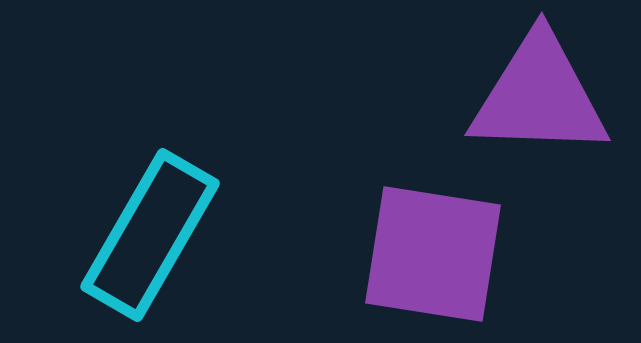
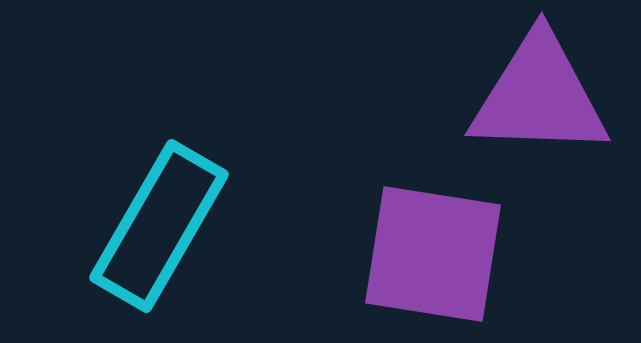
cyan rectangle: moved 9 px right, 9 px up
